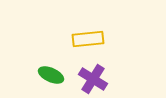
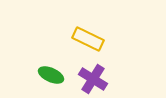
yellow rectangle: rotated 32 degrees clockwise
